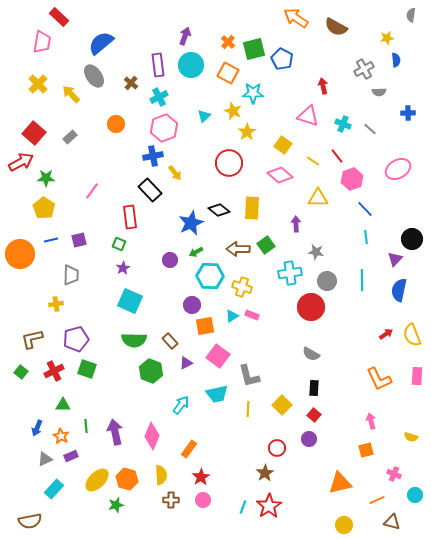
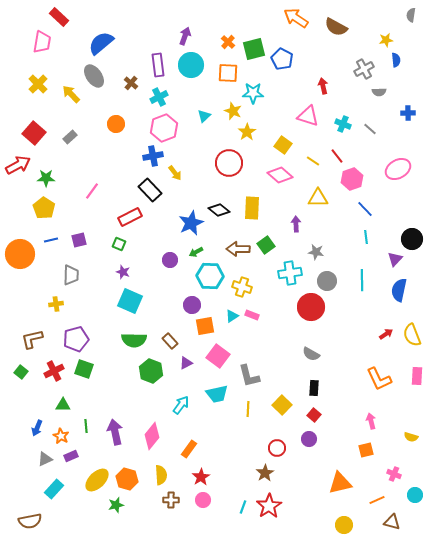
yellow star at (387, 38): moved 1 px left, 2 px down
orange square at (228, 73): rotated 25 degrees counterclockwise
red arrow at (21, 162): moved 3 px left, 3 px down
red rectangle at (130, 217): rotated 70 degrees clockwise
purple star at (123, 268): moved 4 px down; rotated 24 degrees counterclockwise
green square at (87, 369): moved 3 px left
pink diamond at (152, 436): rotated 16 degrees clockwise
